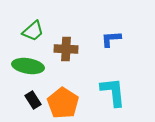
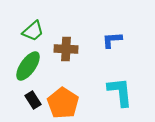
blue L-shape: moved 1 px right, 1 px down
green ellipse: rotated 64 degrees counterclockwise
cyan L-shape: moved 7 px right
